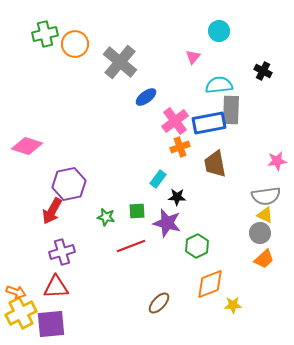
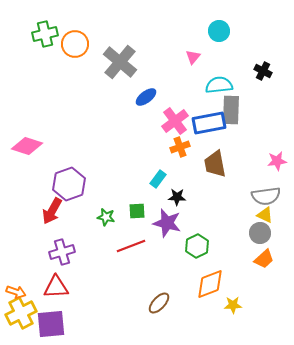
purple hexagon: rotated 8 degrees counterclockwise
